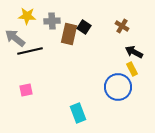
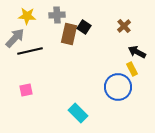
gray cross: moved 5 px right, 6 px up
brown cross: moved 2 px right; rotated 16 degrees clockwise
gray arrow: rotated 95 degrees clockwise
black arrow: moved 3 px right
cyan rectangle: rotated 24 degrees counterclockwise
